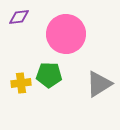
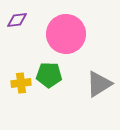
purple diamond: moved 2 px left, 3 px down
